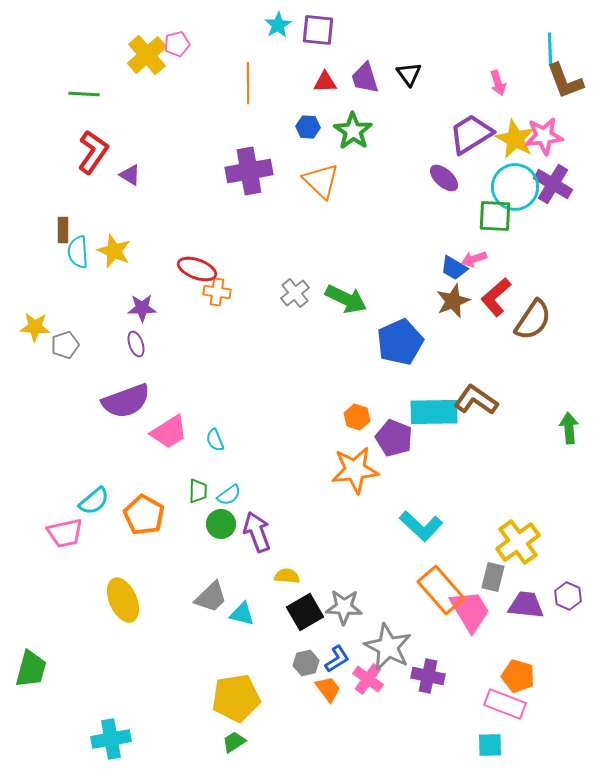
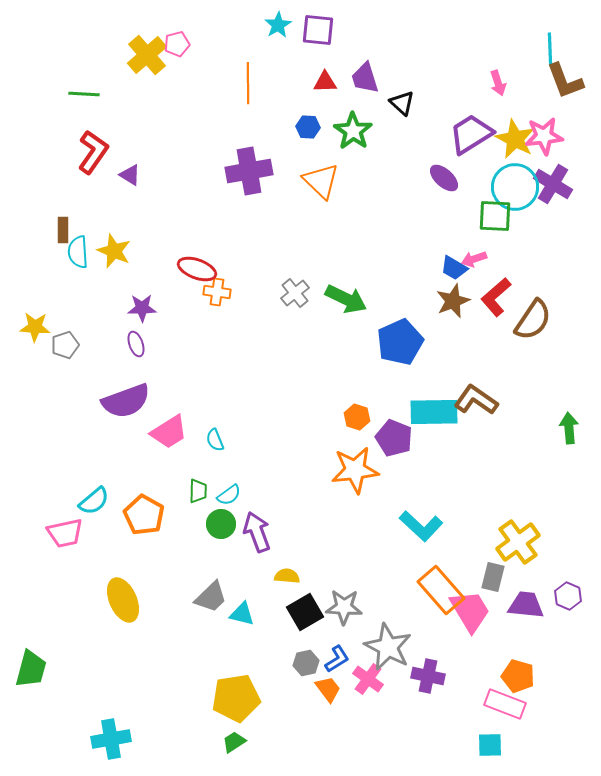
black triangle at (409, 74): moved 7 px left, 29 px down; rotated 12 degrees counterclockwise
